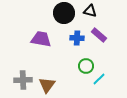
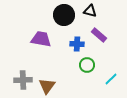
black circle: moved 2 px down
blue cross: moved 6 px down
green circle: moved 1 px right, 1 px up
cyan line: moved 12 px right
brown triangle: moved 1 px down
